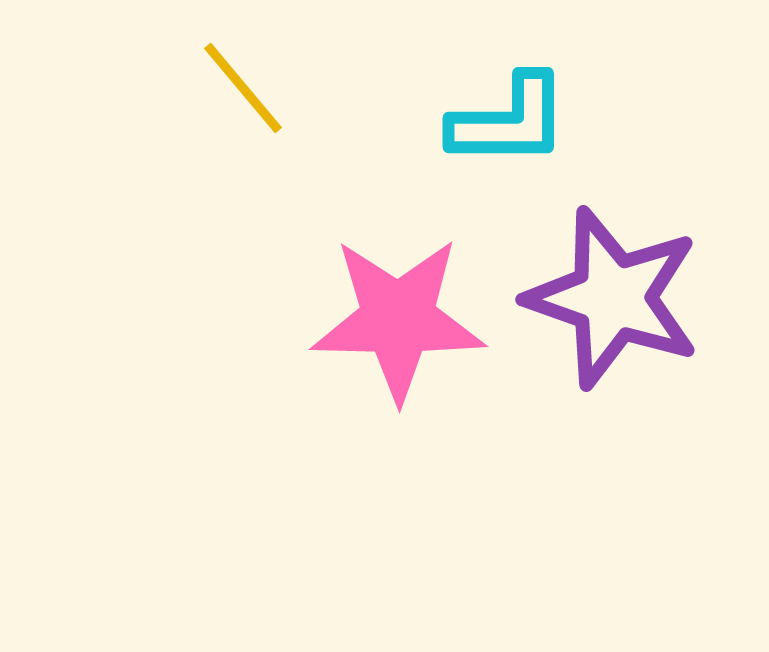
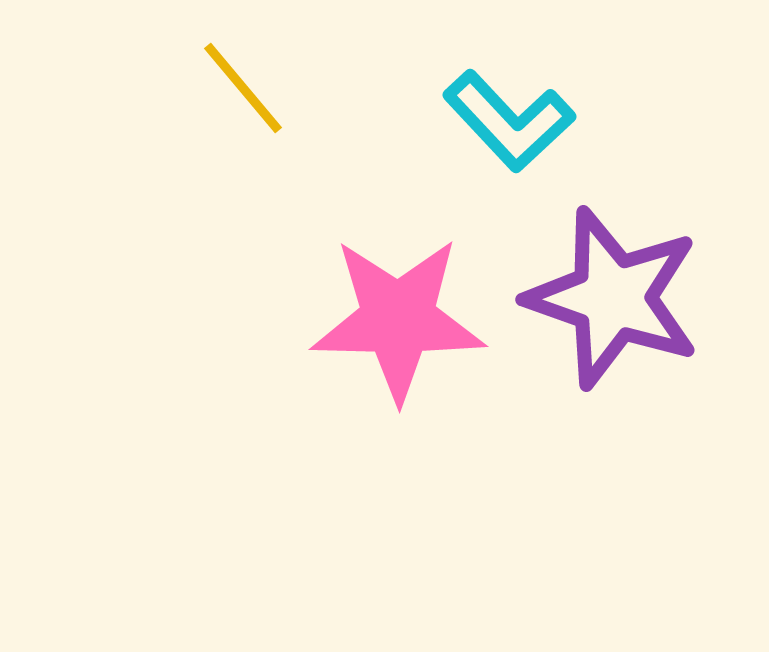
cyan L-shape: rotated 47 degrees clockwise
